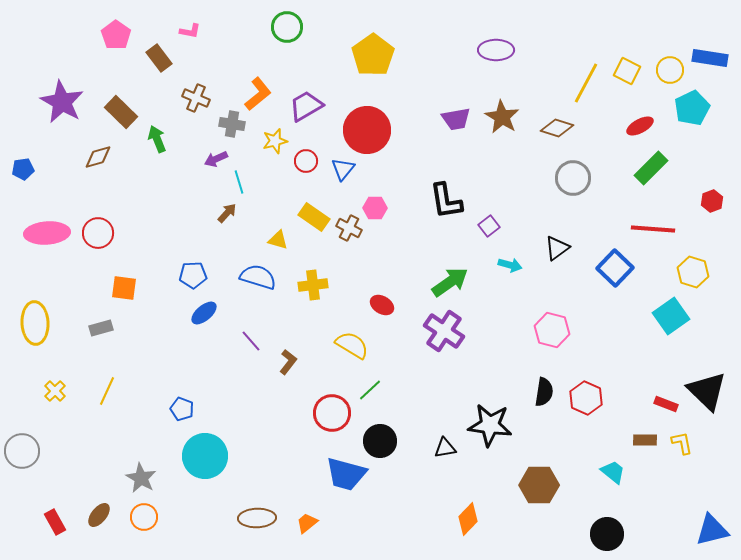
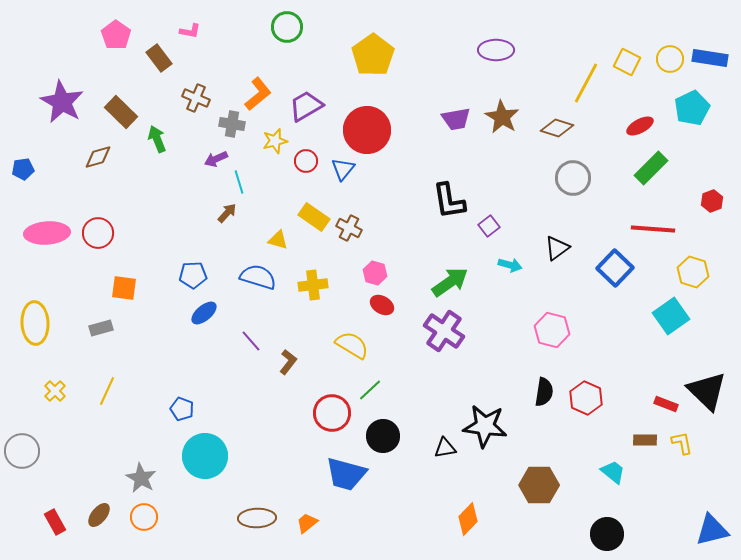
yellow circle at (670, 70): moved 11 px up
yellow square at (627, 71): moved 9 px up
black L-shape at (446, 201): moved 3 px right
pink hexagon at (375, 208): moved 65 px down; rotated 15 degrees clockwise
black star at (490, 425): moved 5 px left, 1 px down
black circle at (380, 441): moved 3 px right, 5 px up
